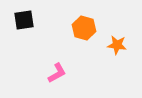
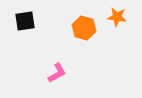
black square: moved 1 px right, 1 px down
orange star: moved 28 px up
